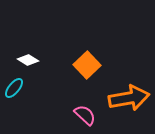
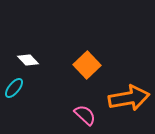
white diamond: rotated 15 degrees clockwise
